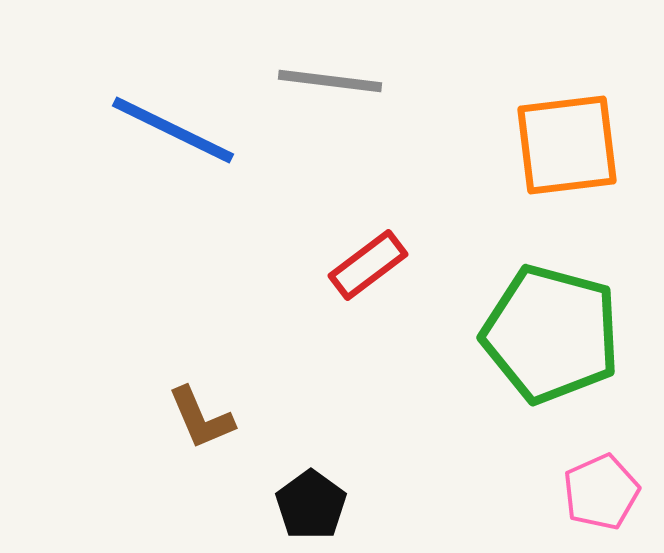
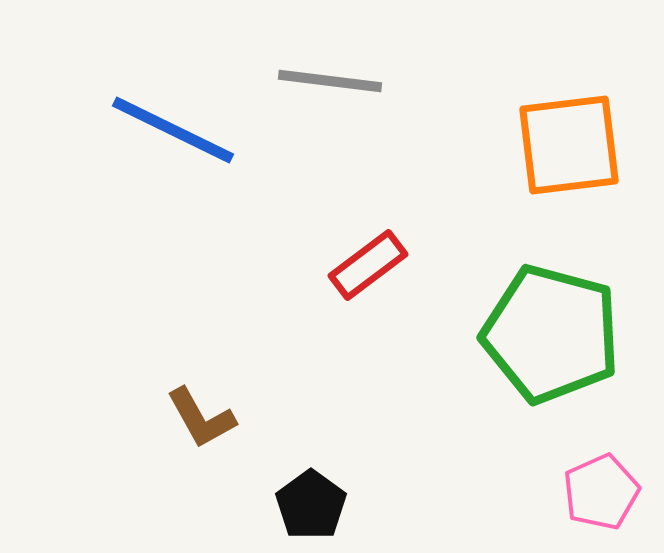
orange square: moved 2 px right
brown L-shape: rotated 6 degrees counterclockwise
